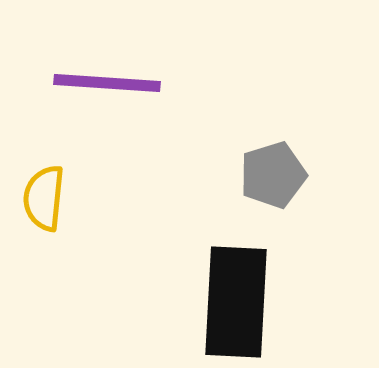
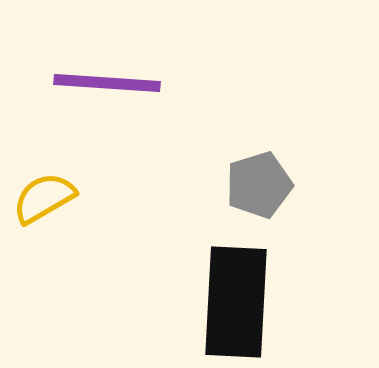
gray pentagon: moved 14 px left, 10 px down
yellow semicircle: rotated 54 degrees clockwise
